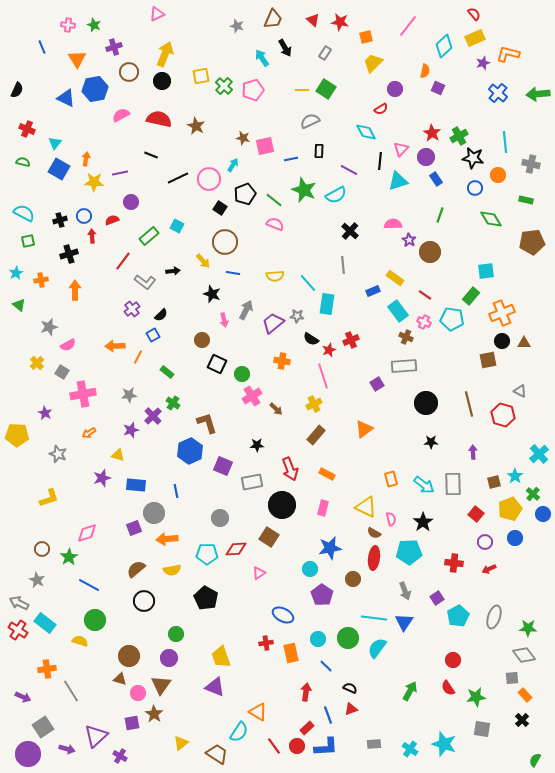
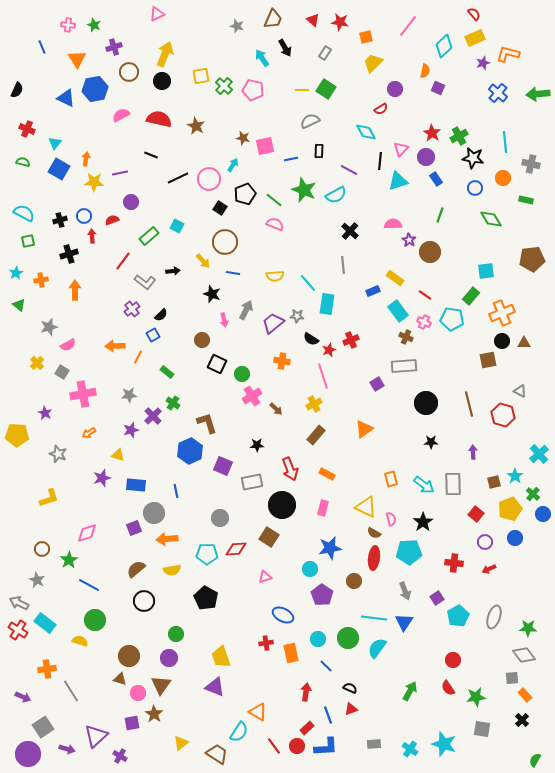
pink pentagon at (253, 90): rotated 30 degrees clockwise
orange circle at (498, 175): moved 5 px right, 3 px down
brown pentagon at (532, 242): moved 17 px down
green star at (69, 557): moved 3 px down
pink triangle at (259, 573): moved 6 px right, 4 px down; rotated 16 degrees clockwise
brown circle at (353, 579): moved 1 px right, 2 px down
